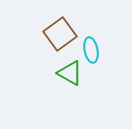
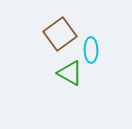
cyan ellipse: rotated 10 degrees clockwise
